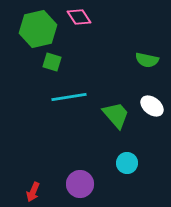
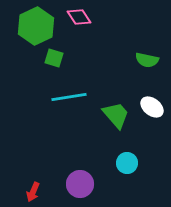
green hexagon: moved 2 px left, 3 px up; rotated 12 degrees counterclockwise
green square: moved 2 px right, 4 px up
white ellipse: moved 1 px down
